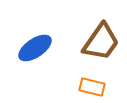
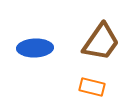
blue ellipse: rotated 32 degrees clockwise
